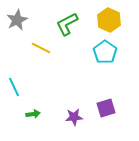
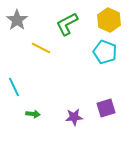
gray star: rotated 10 degrees counterclockwise
cyan pentagon: rotated 15 degrees counterclockwise
green arrow: rotated 16 degrees clockwise
